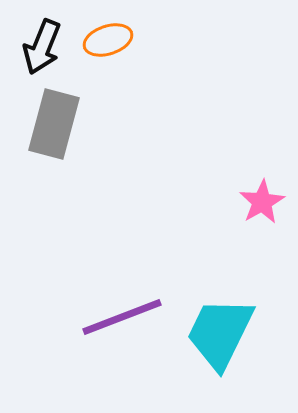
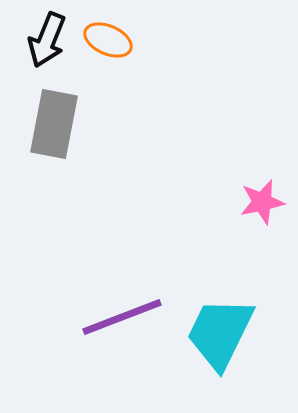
orange ellipse: rotated 42 degrees clockwise
black arrow: moved 5 px right, 7 px up
gray rectangle: rotated 4 degrees counterclockwise
pink star: rotated 18 degrees clockwise
